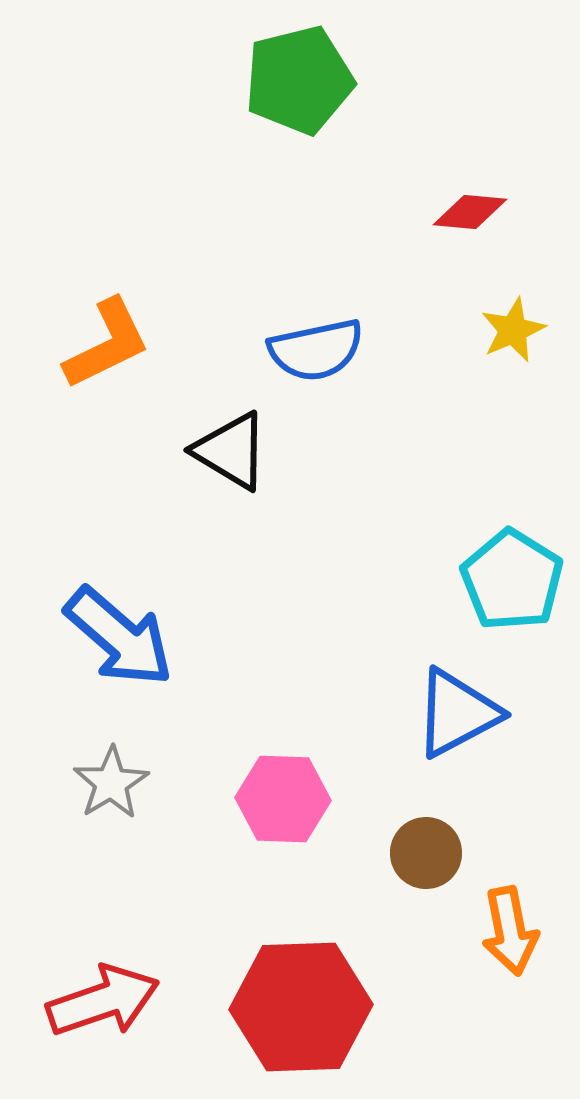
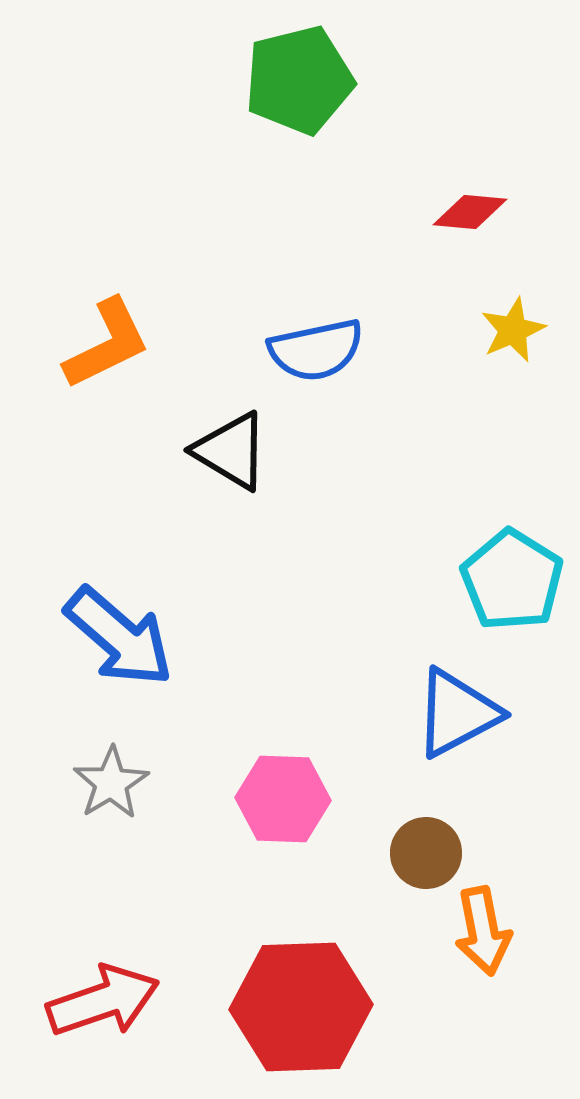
orange arrow: moved 27 px left
